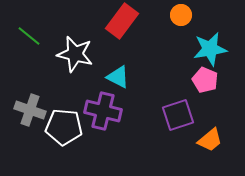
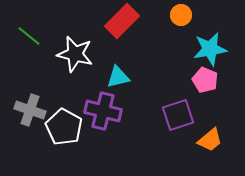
red rectangle: rotated 8 degrees clockwise
cyan triangle: rotated 40 degrees counterclockwise
white pentagon: rotated 24 degrees clockwise
